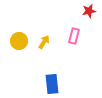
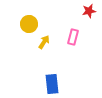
pink rectangle: moved 1 px left, 1 px down
yellow circle: moved 10 px right, 17 px up
